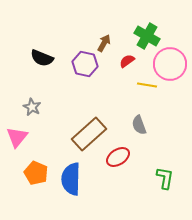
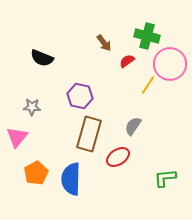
green cross: rotated 15 degrees counterclockwise
brown arrow: rotated 114 degrees clockwise
purple hexagon: moved 5 px left, 32 px down
yellow line: moved 1 px right; rotated 66 degrees counterclockwise
gray star: rotated 24 degrees counterclockwise
gray semicircle: moved 6 px left, 1 px down; rotated 54 degrees clockwise
brown rectangle: rotated 32 degrees counterclockwise
orange pentagon: rotated 20 degrees clockwise
green L-shape: rotated 105 degrees counterclockwise
